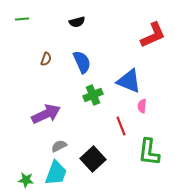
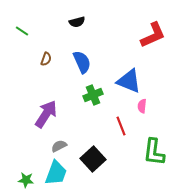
green line: moved 12 px down; rotated 40 degrees clockwise
purple arrow: rotated 32 degrees counterclockwise
green L-shape: moved 5 px right
